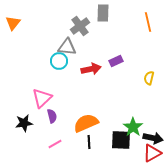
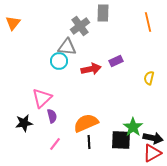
pink line: rotated 24 degrees counterclockwise
